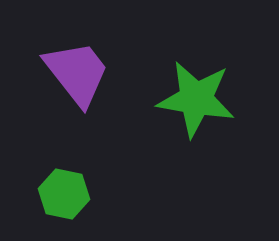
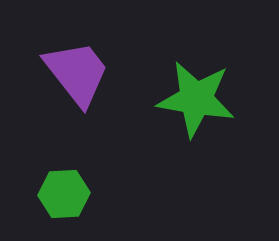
green hexagon: rotated 15 degrees counterclockwise
